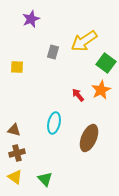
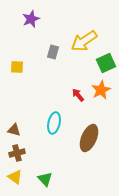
green square: rotated 30 degrees clockwise
